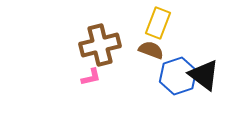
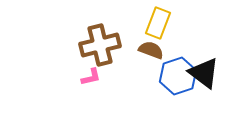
black triangle: moved 2 px up
